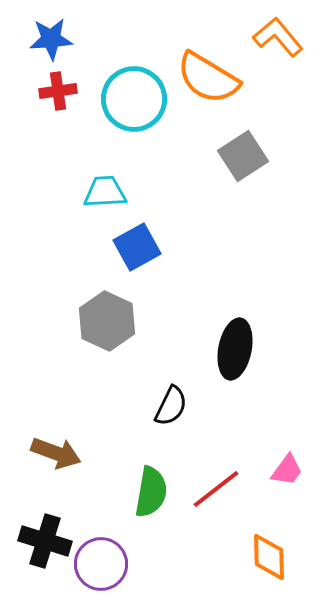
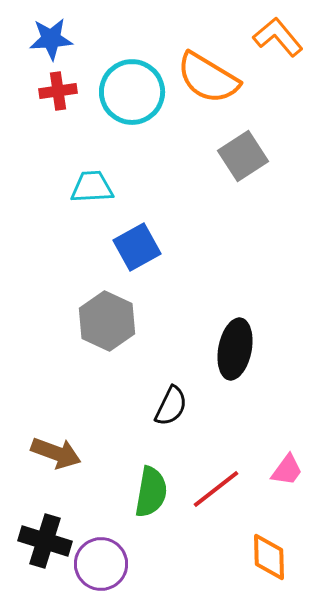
cyan circle: moved 2 px left, 7 px up
cyan trapezoid: moved 13 px left, 5 px up
